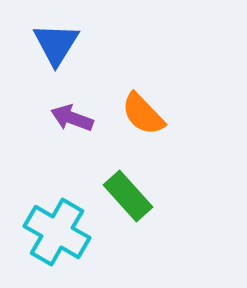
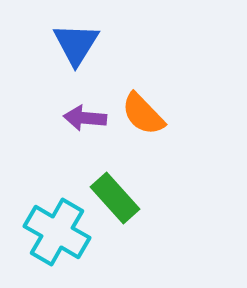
blue triangle: moved 20 px right
purple arrow: moved 13 px right; rotated 15 degrees counterclockwise
green rectangle: moved 13 px left, 2 px down
